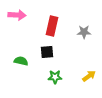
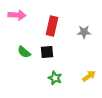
green semicircle: moved 3 px right, 9 px up; rotated 152 degrees counterclockwise
green star: moved 1 px down; rotated 24 degrees clockwise
